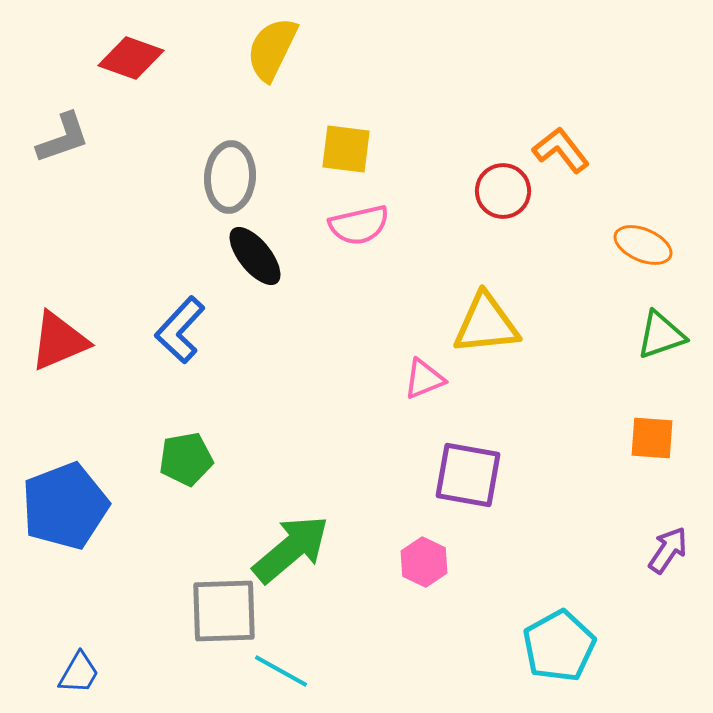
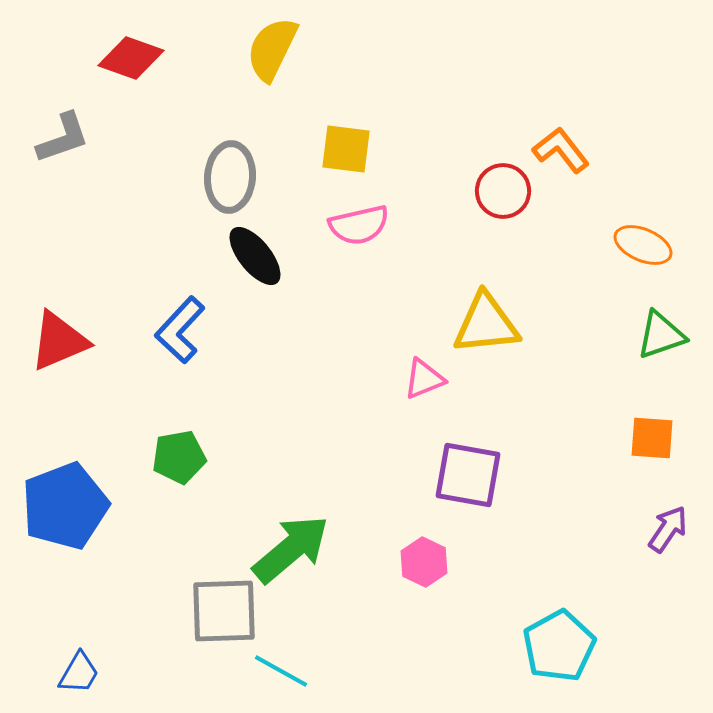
green pentagon: moved 7 px left, 2 px up
purple arrow: moved 21 px up
